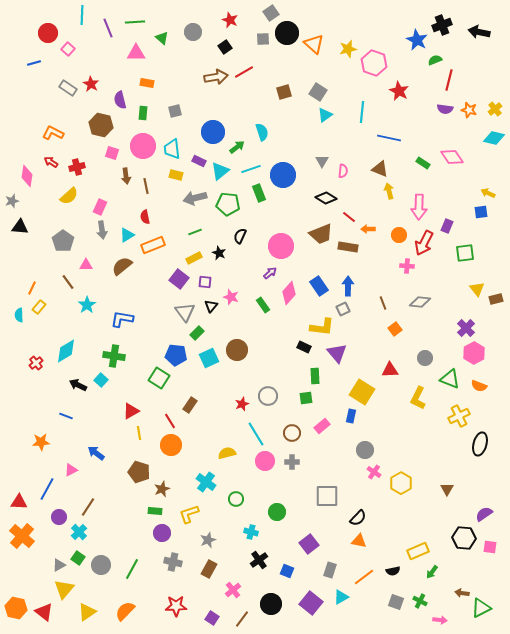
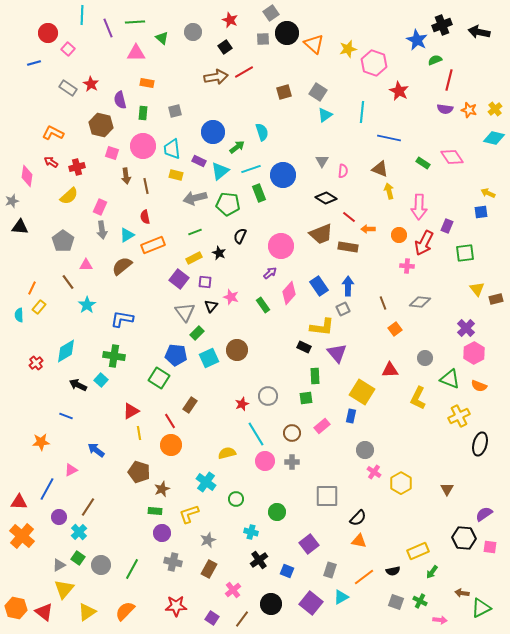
blue arrow at (96, 453): moved 3 px up
